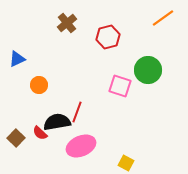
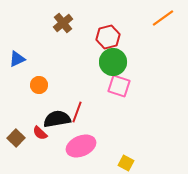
brown cross: moved 4 px left
green circle: moved 35 px left, 8 px up
pink square: moved 1 px left
black semicircle: moved 3 px up
